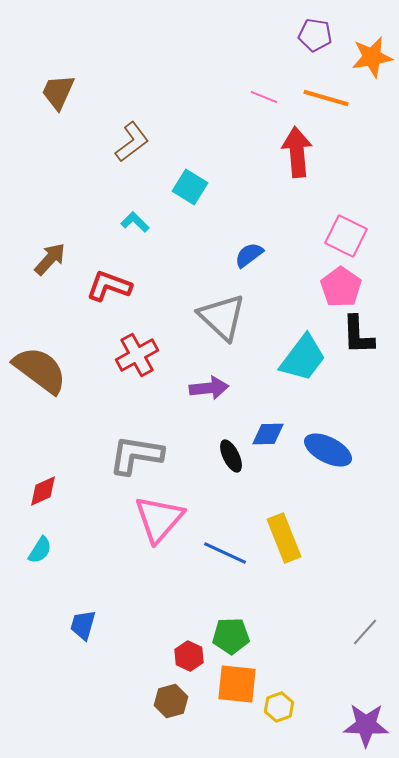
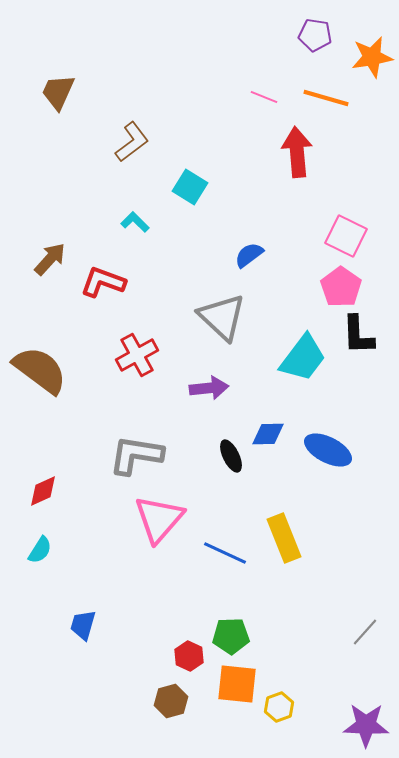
red L-shape: moved 6 px left, 4 px up
